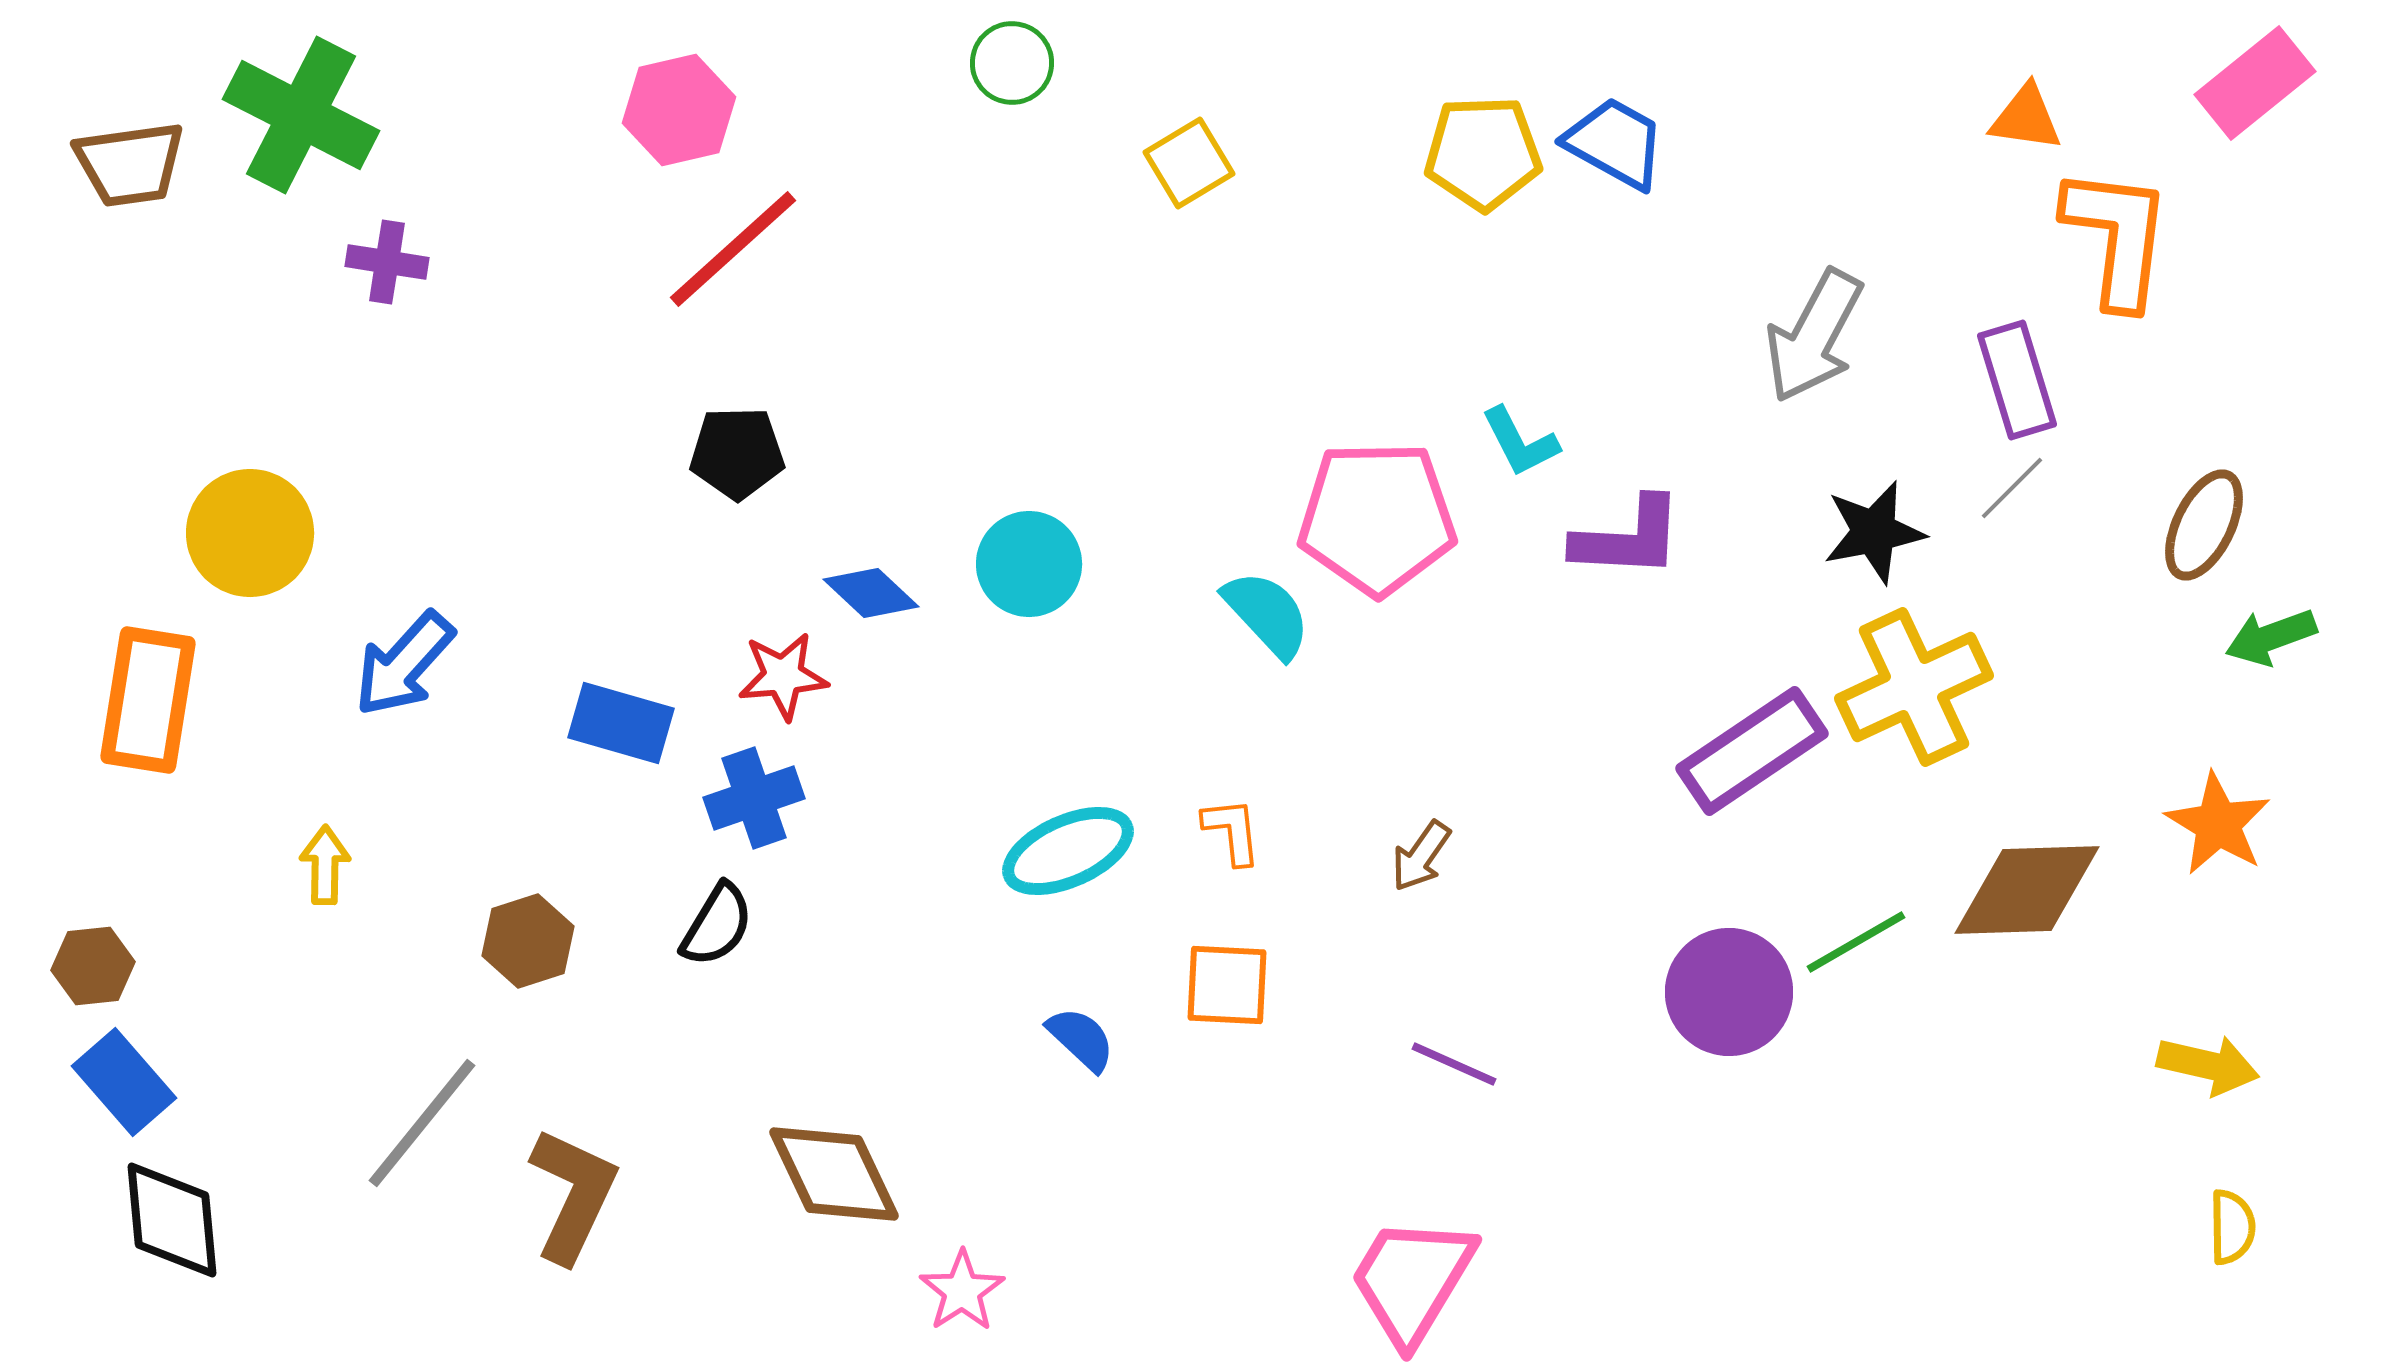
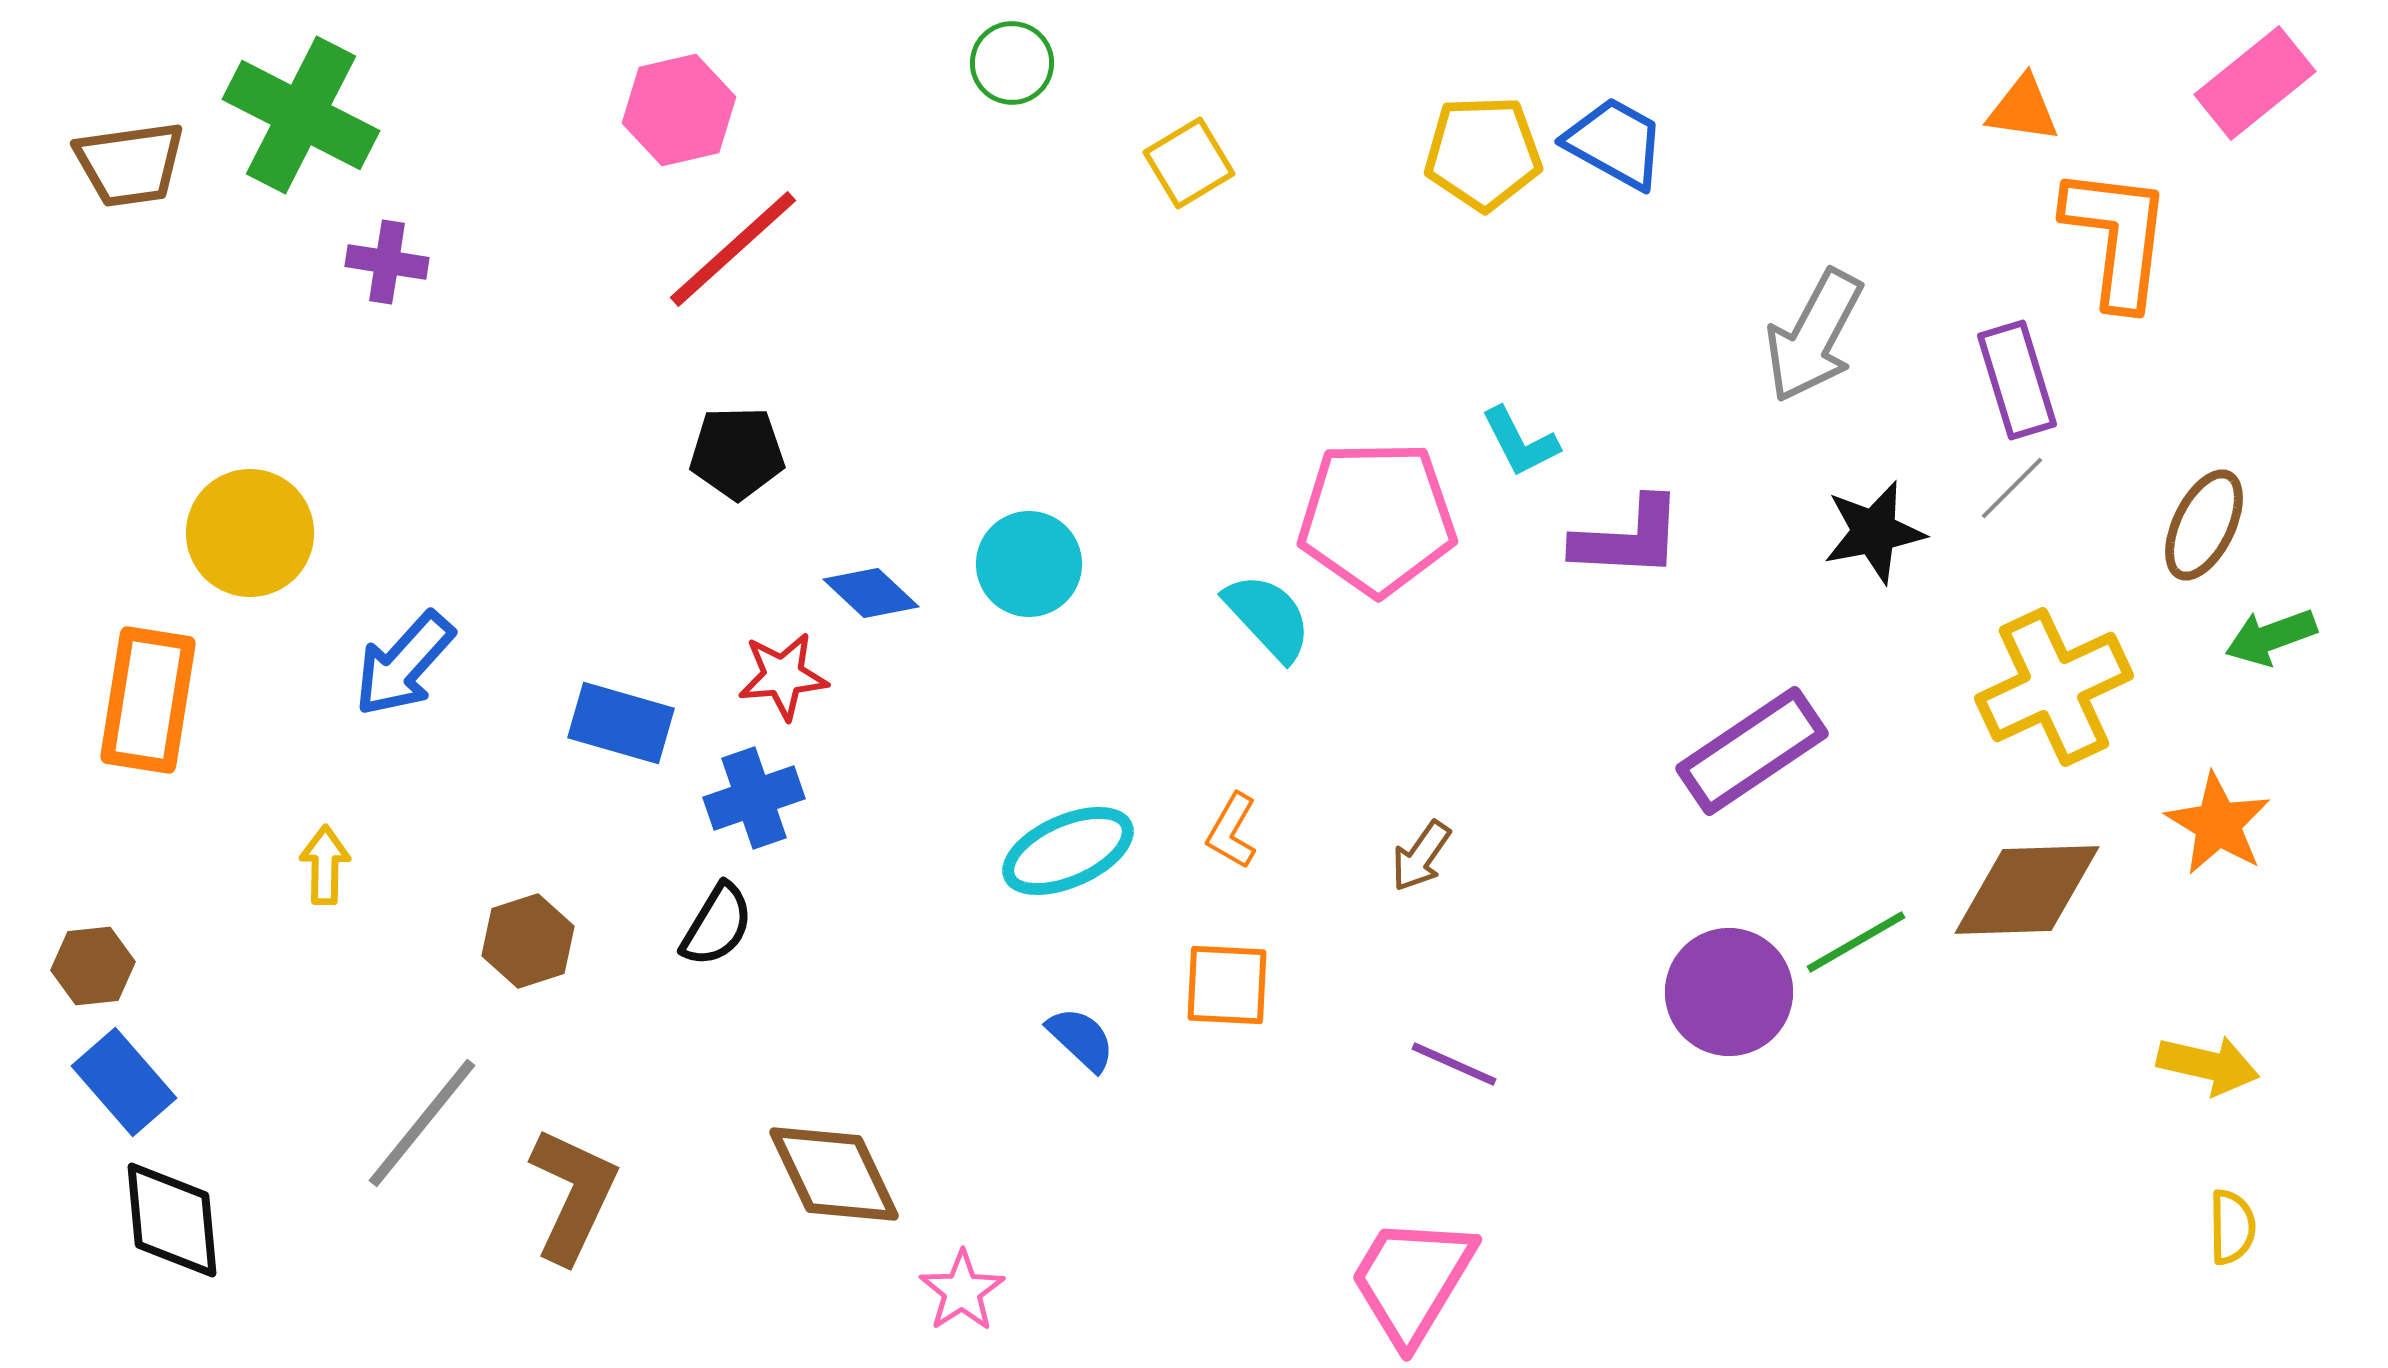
orange triangle at (2026, 118): moved 3 px left, 9 px up
cyan semicircle at (1267, 614): moved 1 px right, 3 px down
yellow cross at (1914, 687): moved 140 px right
orange L-shape at (1232, 831): rotated 144 degrees counterclockwise
